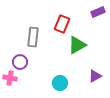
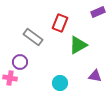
red rectangle: moved 2 px left, 1 px up
gray rectangle: rotated 60 degrees counterclockwise
green triangle: moved 1 px right
purple triangle: rotated 40 degrees clockwise
